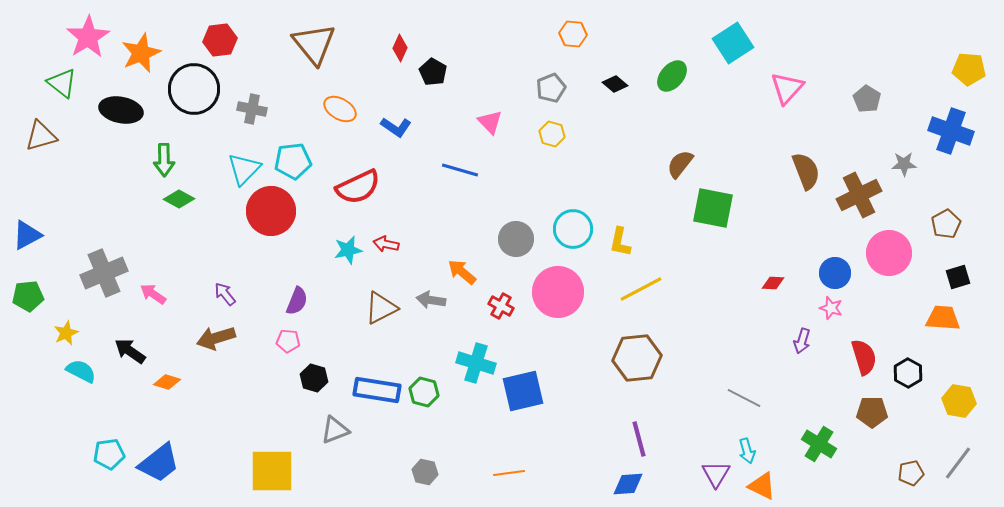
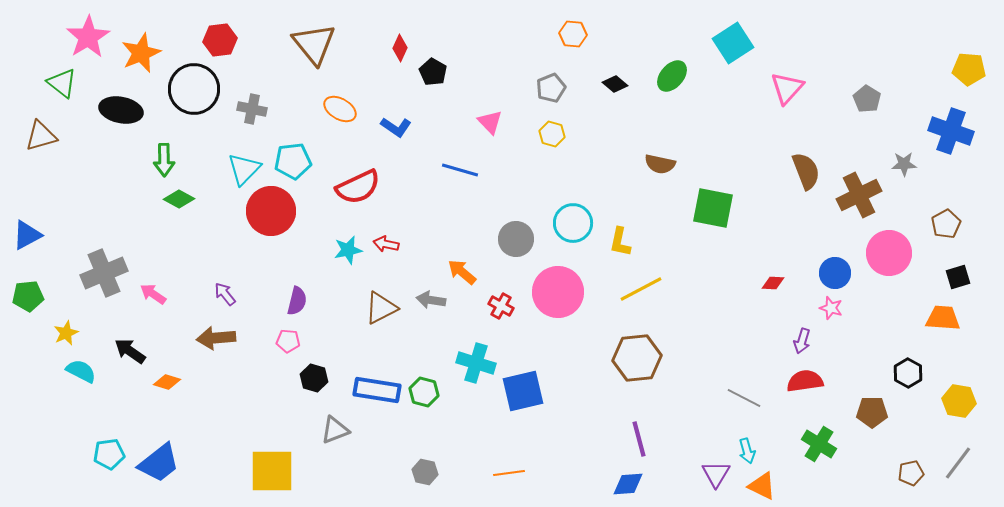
brown semicircle at (680, 164): moved 20 px left; rotated 116 degrees counterclockwise
cyan circle at (573, 229): moved 6 px up
purple semicircle at (297, 301): rotated 8 degrees counterclockwise
brown arrow at (216, 338): rotated 12 degrees clockwise
red semicircle at (864, 357): moved 59 px left, 24 px down; rotated 81 degrees counterclockwise
